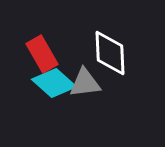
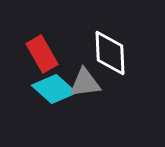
cyan diamond: moved 6 px down
